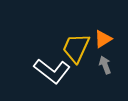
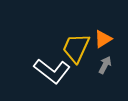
gray arrow: rotated 48 degrees clockwise
